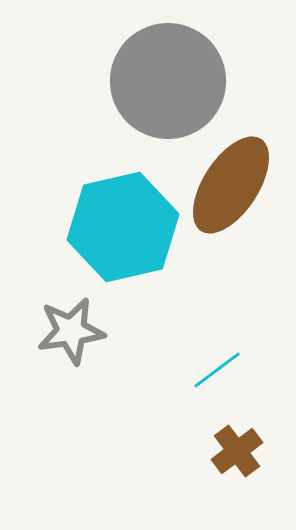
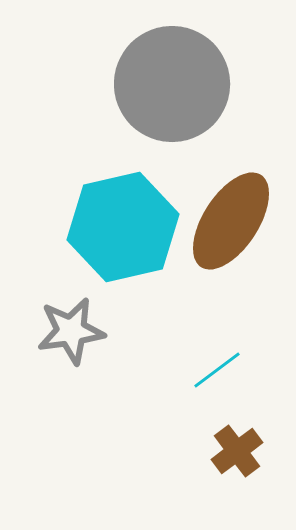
gray circle: moved 4 px right, 3 px down
brown ellipse: moved 36 px down
